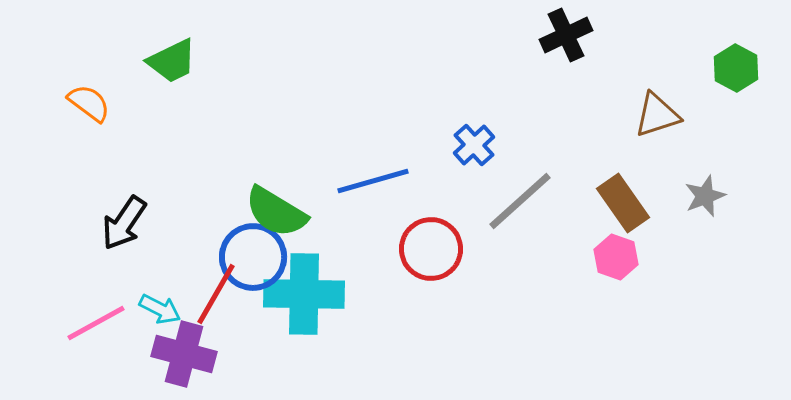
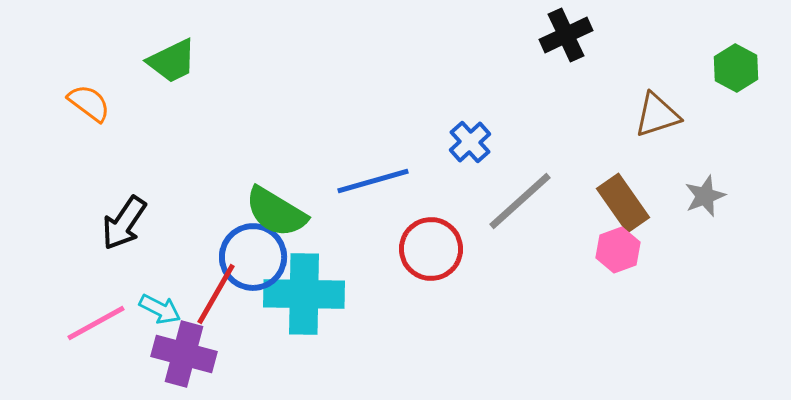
blue cross: moved 4 px left, 3 px up
pink hexagon: moved 2 px right, 7 px up; rotated 21 degrees clockwise
